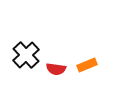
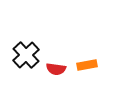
orange rectangle: rotated 12 degrees clockwise
